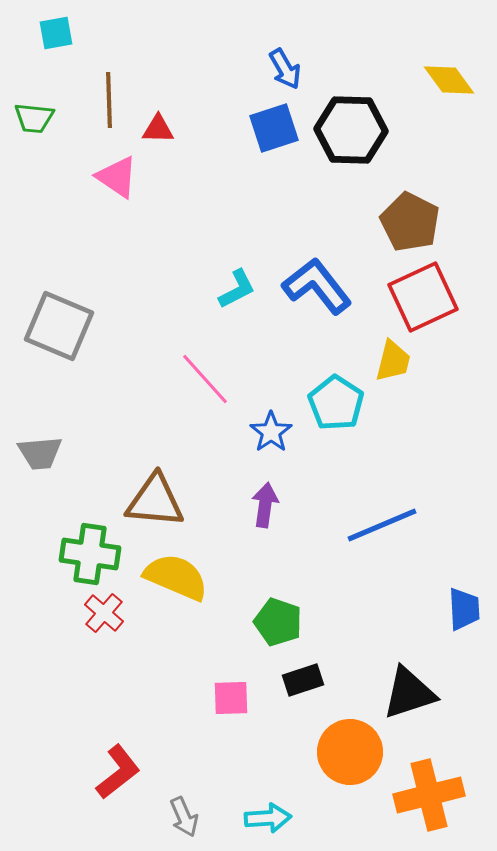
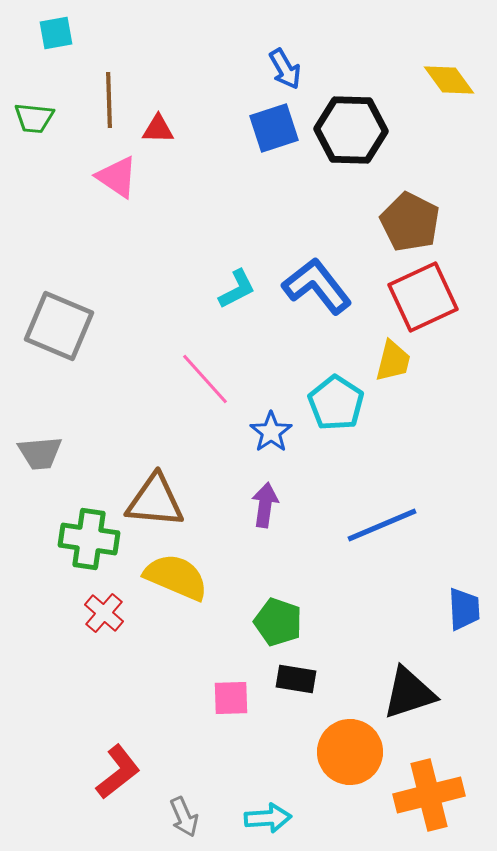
green cross: moved 1 px left, 15 px up
black rectangle: moved 7 px left, 1 px up; rotated 27 degrees clockwise
